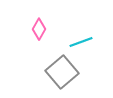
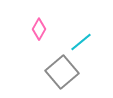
cyan line: rotated 20 degrees counterclockwise
